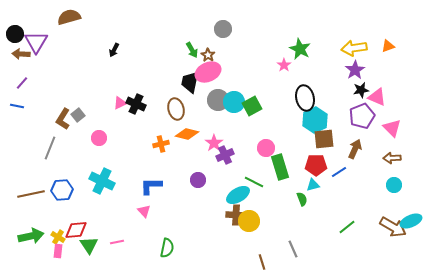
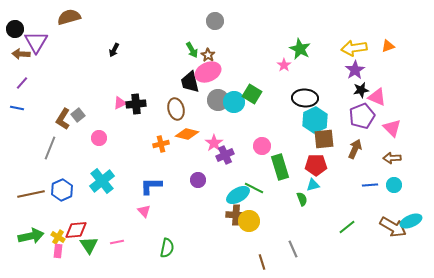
gray circle at (223, 29): moved 8 px left, 8 px up
black circle at (15, 34): moved 5 px up
black trapezoid at (190, 82): rotated 25 degrees counterclockwise
black ellipse at (305, 98): rotated 75 degrees counterclockwise
black cross at (136, 104): rotated 30 degrees counterclockwise
blue line at (17, 106): moved 2 px down
green square at (252, 106): moved 12 px up; rotated 30 degrees counterclockwise
pink circle at (266, 148): moved 4 px left, 2 px up
blue line at (339, 172): moved 31 px right, 13 px down; rotated 28 degrees clockwise
cyan cross at (102, 181): rotated 25 degrees clockwise
green line at (254, 182): moved 6 px down
blue hexagon at (62, 190): rotated 20 degrees counterclockwise
